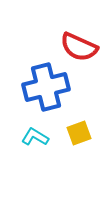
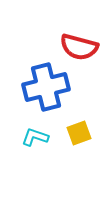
red semicircle: rotated 9 degrees counterclockwise
cyan L-shape: rotated 12 degrees counterclockwise
